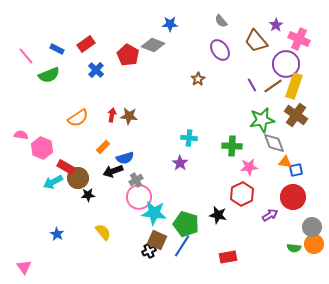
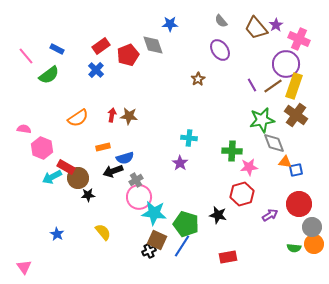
brown trapezoid at (256, 41): moved 13 px up
red rectangle at (86, 44): moved 15 px right, 2 px down
gray diamond at (153, 45): rotated 50 degrees clockwise
red pentagon at (128, 55): rotated 20 degrees clockwise
green semicircle at (49, 75): rotated 15 degrees counterclockwise
pink semicircle at (21, 135): moved 3 px right, 6 px up
green cross at (232, 146): moved 5 px down
orange rectangle at (103, 147): rotated 32 degrees clockwise
cyan arrow at (53, 182): moved 1 px left, 5 px up
red hexagon at (242, 194): rotated 10 degrees clockwise
red circle at (293, 197): moved 6 px right, 7 px down
